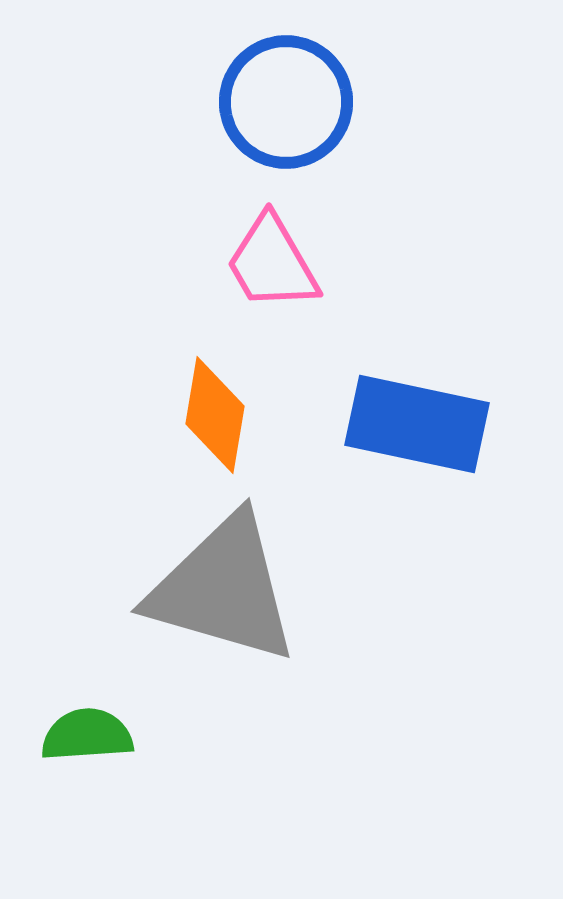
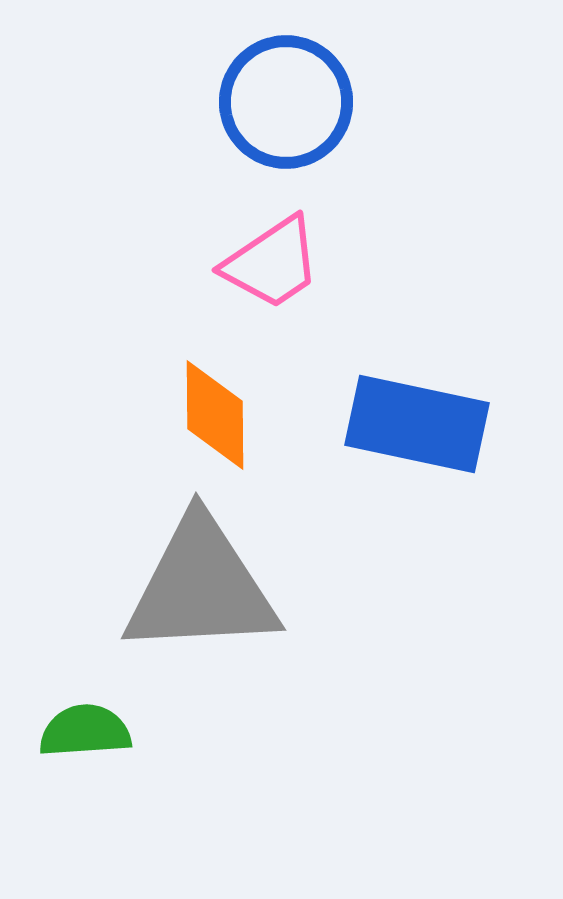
pink trapezoid: rotated 94 degrees counterclockwise
orange diamond: rotated 10 degrees counterclockwise
gray triangle: moved 22 px left, 2 px up; rotated 19 degrees counterclockwise
green semicircle: moved 2 px left, 4 px up
